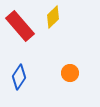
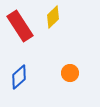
red rectangle: rotated 8 degrees clockwise
blue diamond: rotated 15 degrees clockwise
